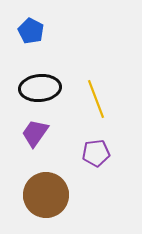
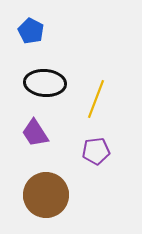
black ellipse: moved 5 px right, 5 px up; rotated 9 degrees clockwise
yellow line: rotated 42 degrees clockwise
purple trapezoid: rotated 68 degrees counterclockwise
purple pentagon: moved 2 px up
